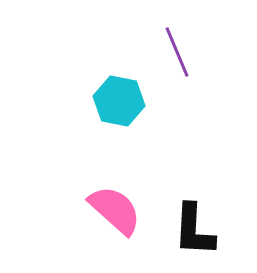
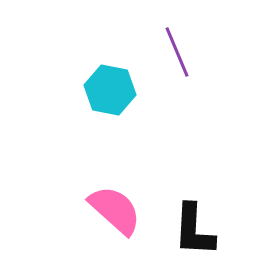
cyan hexagon: moved 9 px left, 11 px up
